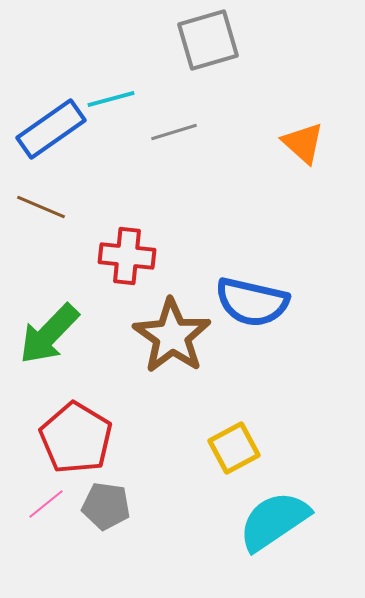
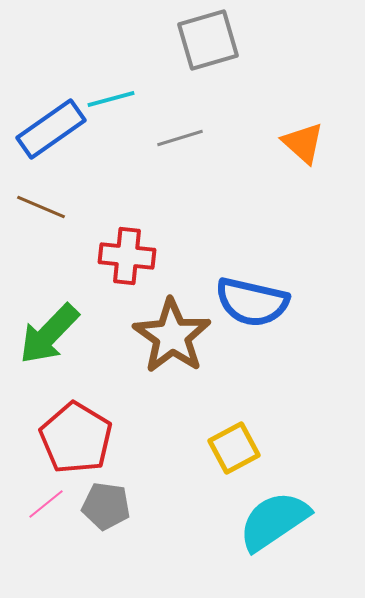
gray line: moved 6 px right, 6 px down
